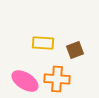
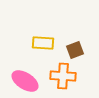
orange cross: moved 6 px right, 3 px up
